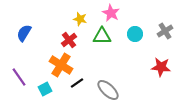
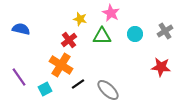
blue semicircle: moved 3 px left, 4 px up; rotated 72 degrees clockwise
black line: moved 1 px right, 1 px down
